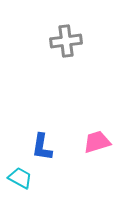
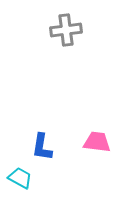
gray cross: moved 11 px up
pink trapezoid: rotated 24 degrees clockwise
